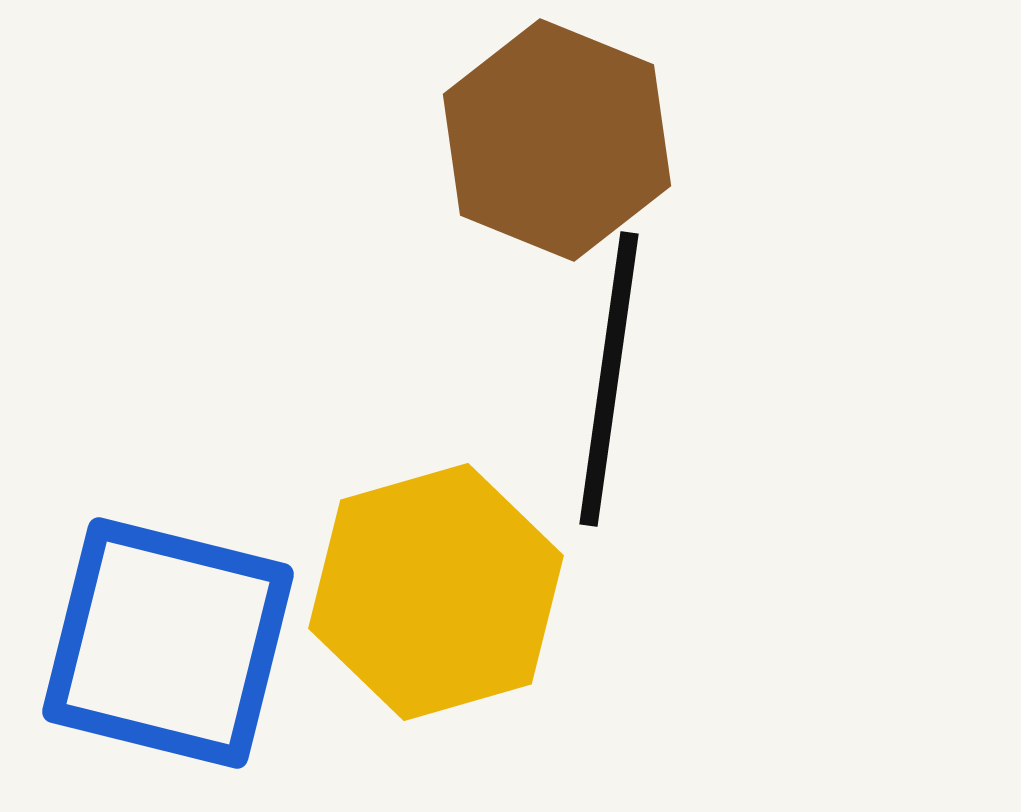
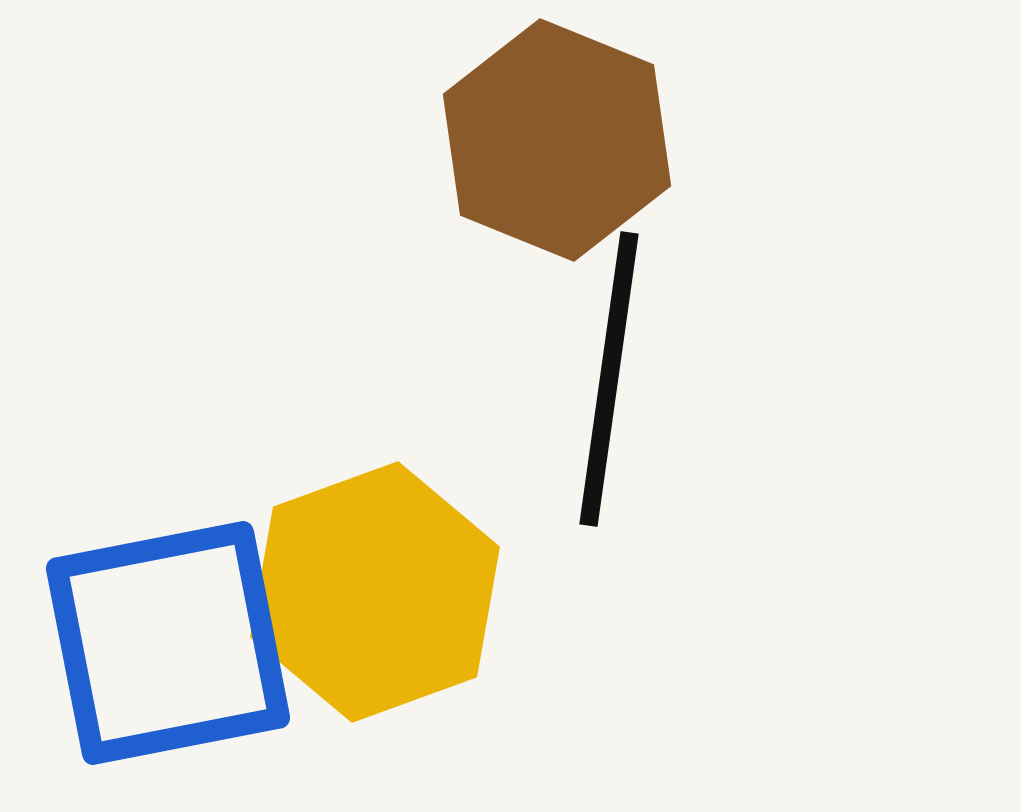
yellow hexagon: moved 61 px left; rotated 4 degrees counterclockwise
blue square: rotated 25 degrees counterclockwise
